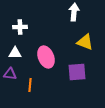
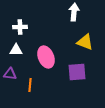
white triangle: moved 1 px right, 3 px up
